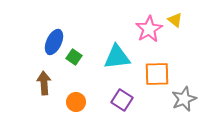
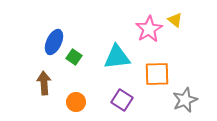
gray star: moved 1 px right, 1 px down
